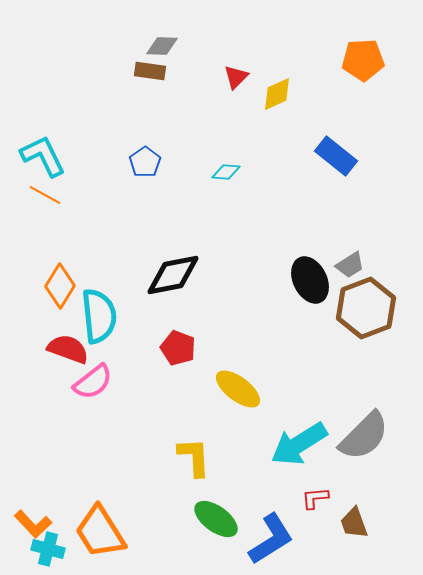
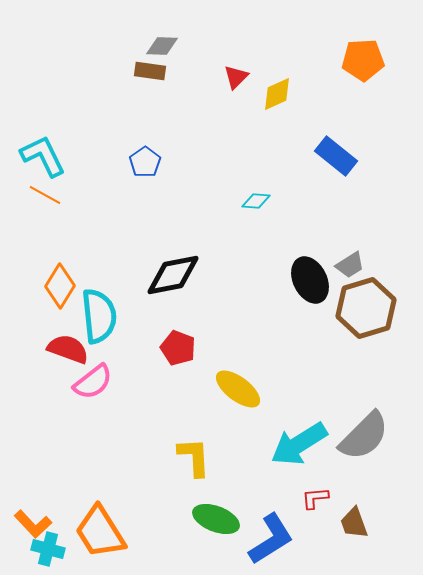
cyan diamond: moved 30 px right, 29 px down
brown hexagon: rotated 4 degrees clockwise
green ellipse: rotated 15 degrees counterclockwise
